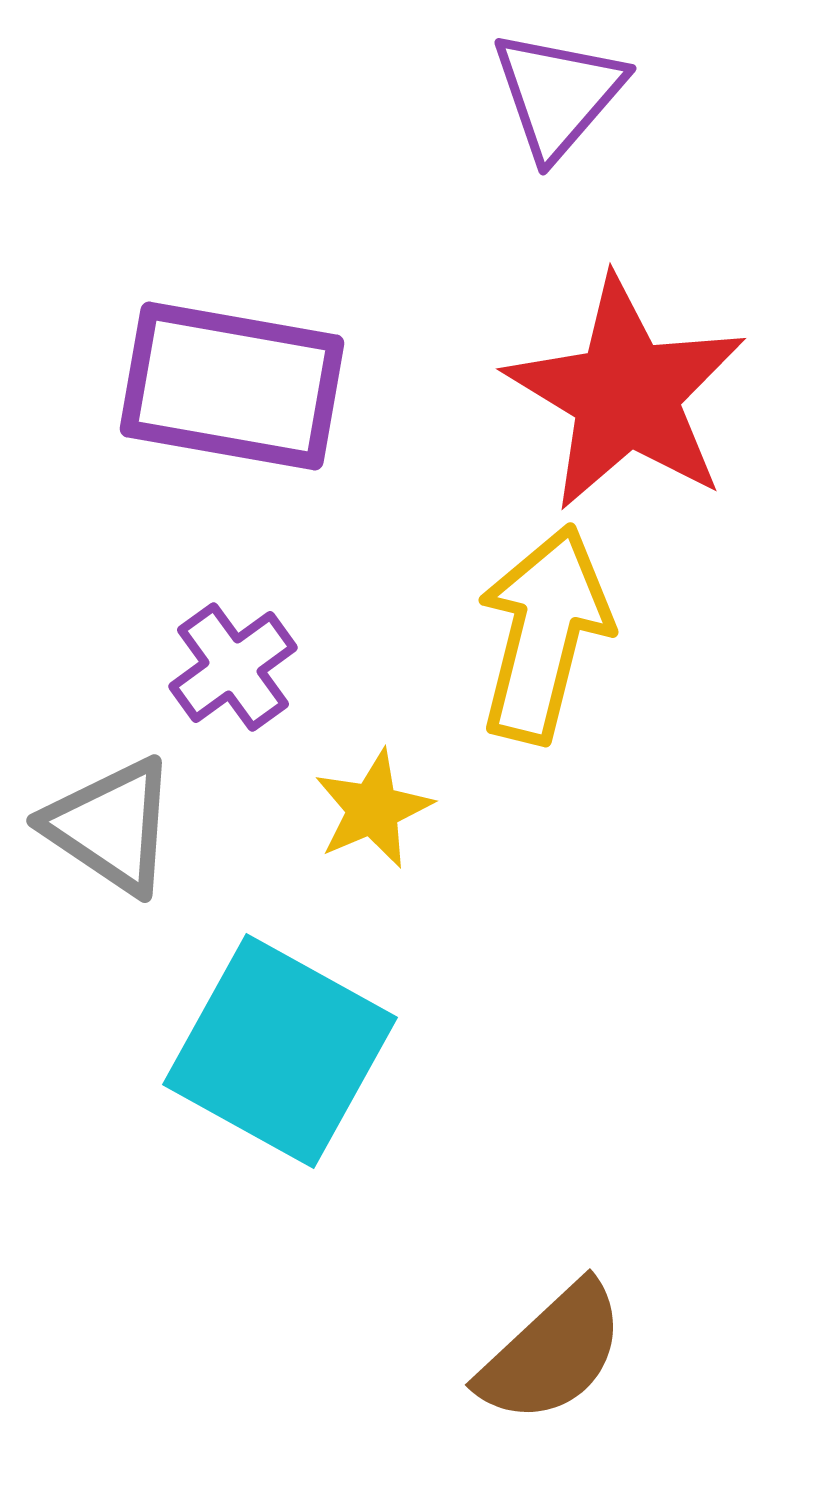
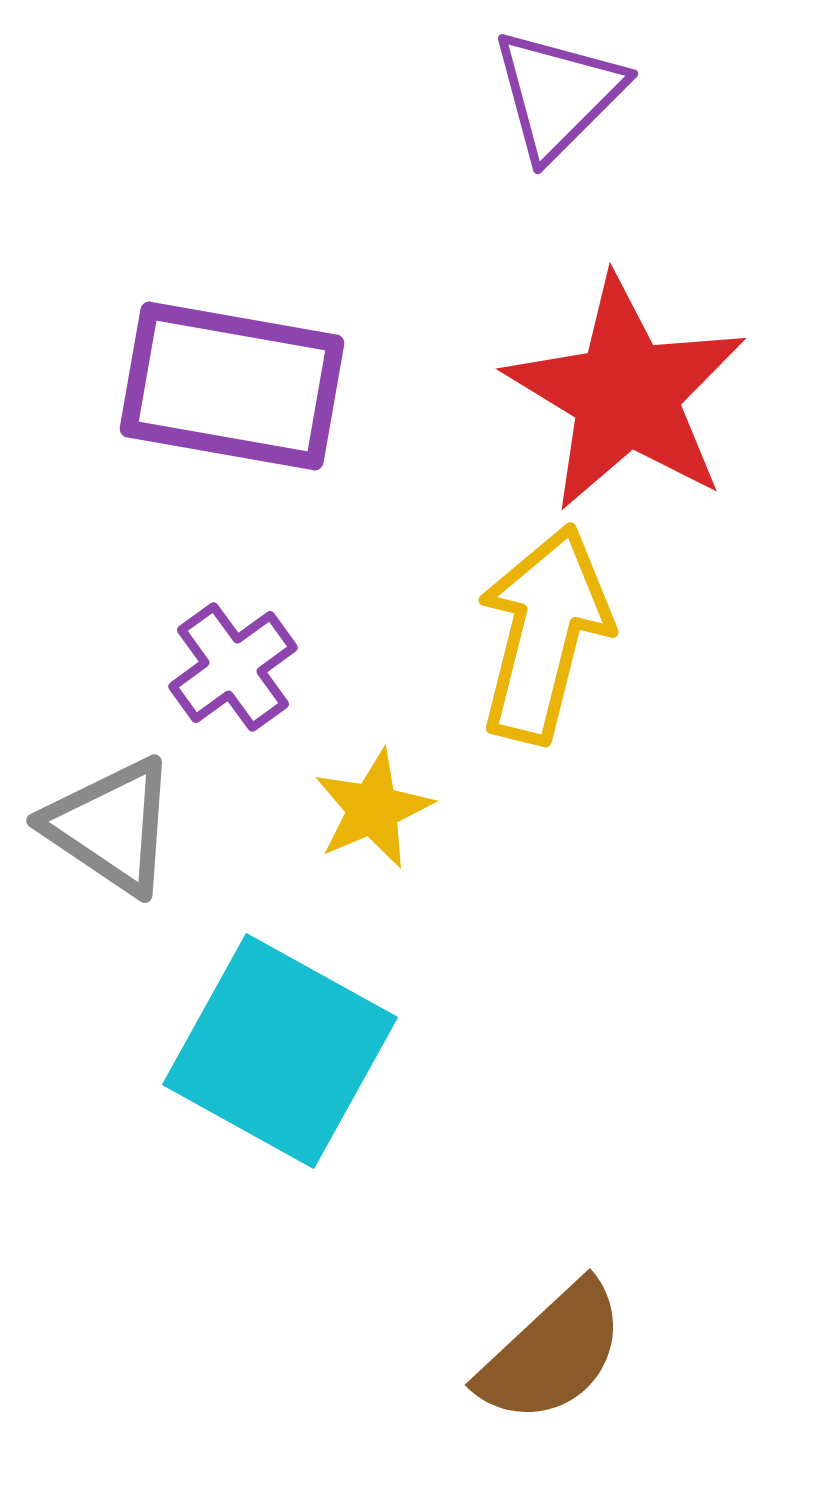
purple triangle: rotated 4 degrees clockwise
